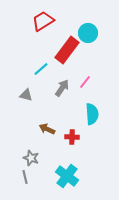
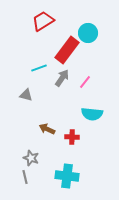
cyan line: moved 2 px left, 1 px up; rotated 21 degrees clockwise
gray arrow: moved 10 px up
cyan semicircle: rotated 100 degrees clockwise
cyan cross: rotated 30 degrees counterclockwise
